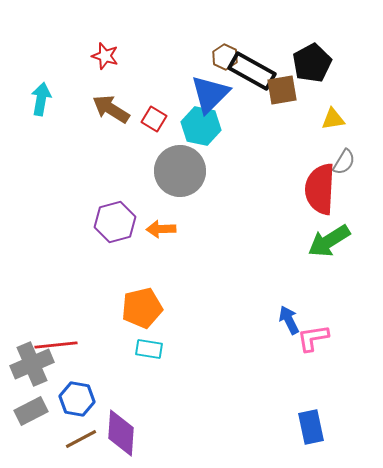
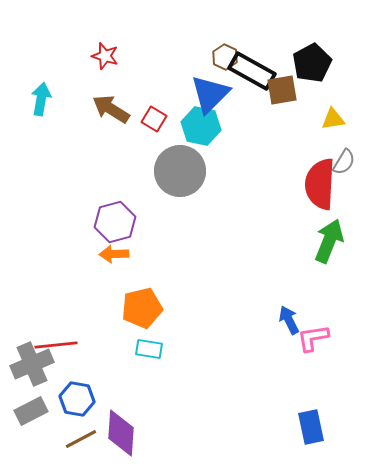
red semicircle: moved 5 px up
orange arrow: moved 47 px left, 25 px down
green arrow: rotated 144 degrees clockwise
